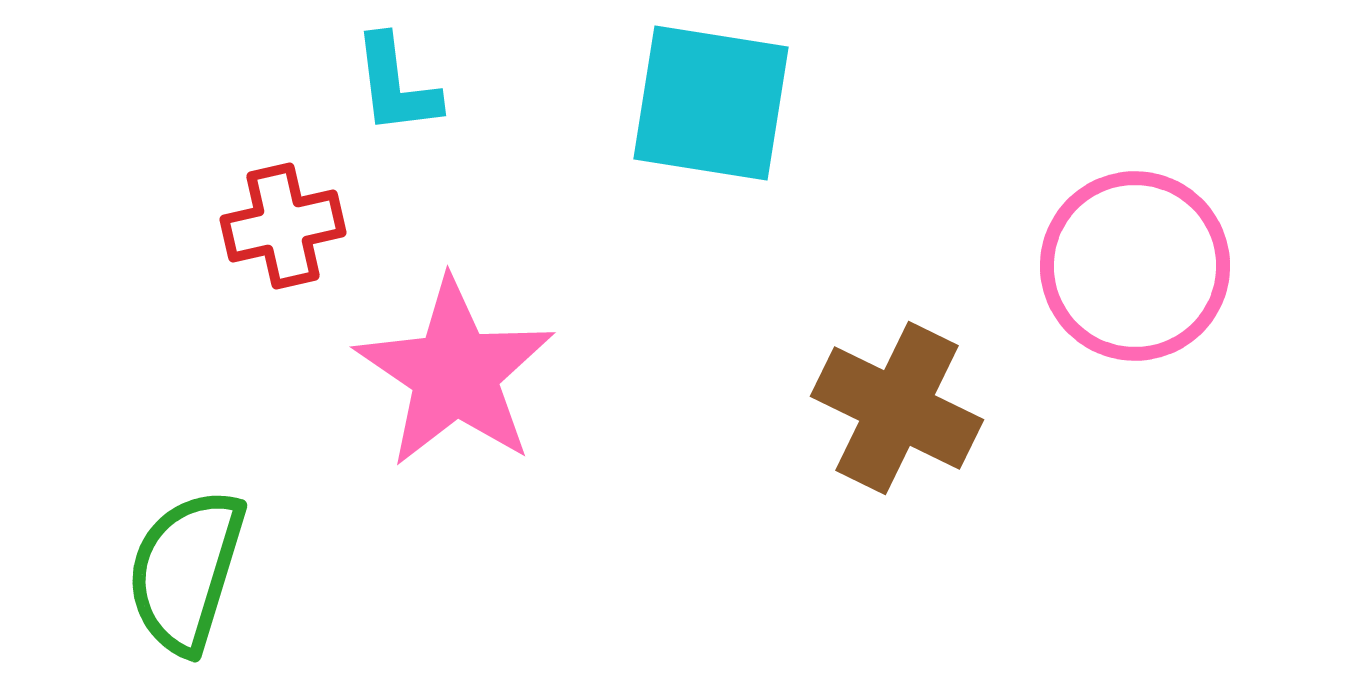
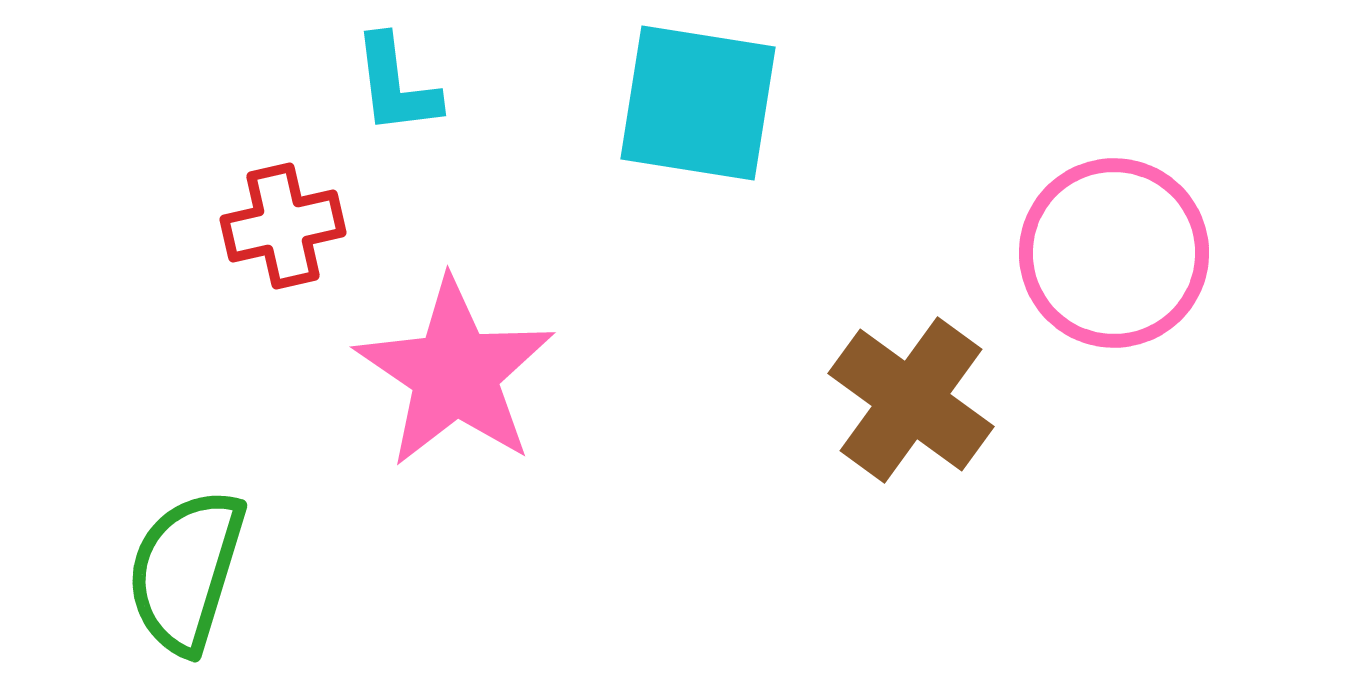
cyan square: moved 13 px left
pink circle: moved 21 px left, 13 px up
brown cross: moved 14 px right, 8 px up; rotated 10 degrees clockwise
